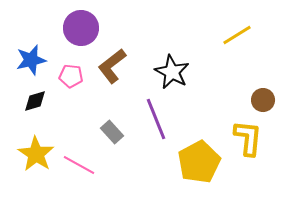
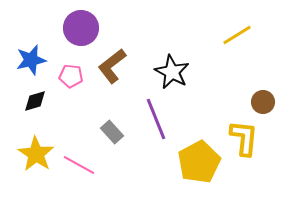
brown circle: moved 2 px down
yellow L-shape: moved 4 px left
